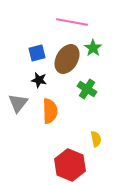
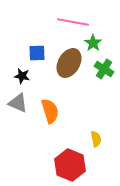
pink line: moved 1 px right
green star: moved 5 px up
blue square: rotated 12 degrees clockwise
brown ellipse: moved 2 px right, 4 px down
black star: moved 17 px left, 4 px up
green cross: moved 17 px right, 20 px up
gray triangle: rotated 45 degrees counterclockwise
orange semicircle: rotated 15 degrees counterclockwise
